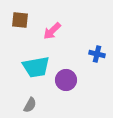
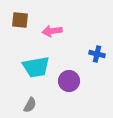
pink arrow: rotated 36 degrees clockwise
purple circle: moved 3 px right, 1 px down
